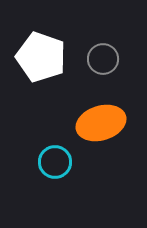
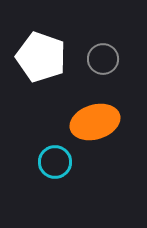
orange ellipse: moved 6 px left, 1 px up
